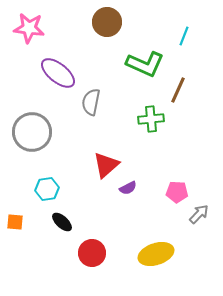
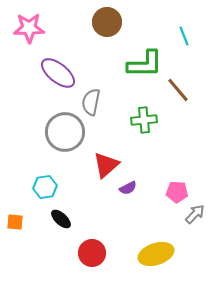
pink star: rotated 8 degrees counterclockwise
cyan line: rotated 42 degrees counterclockwise
green L-shape: rotated 24 degrees counterclockwise
brown line: rotated 64 degrees counterclockwise
green cross: moved 7 px left, 1 px down
gray circle: moved 33 px right
cyan hexagon: moved 2 px left, 2 px up
gray arrow: moved 4 px left
black ellipse: moved 1 px left, 3 px up
